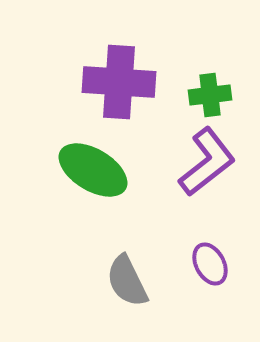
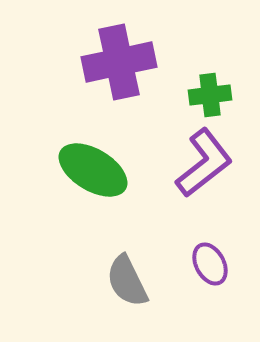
purple cross: moved 20 px up; rotated 16 degrees counterclockwise
purple L-shape: moved 3 px left, 1 px down
